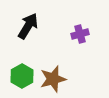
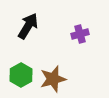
green hexagon: moved 1 px left, 1 px up
